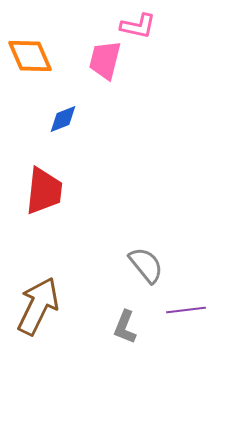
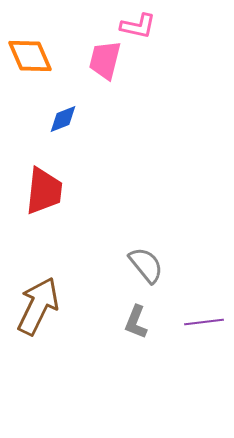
purple line: moved 18 px right, 12 px down
gray L-shape: moved 11 px right, 5 px up
